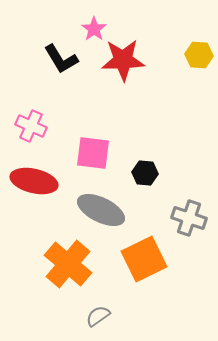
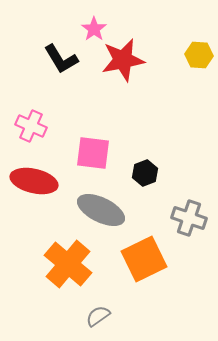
red star: rotated 9 degrees counterclockwise
black hexagon: rotated 25 degrees counterclockwise
